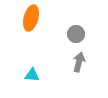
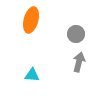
orange ellipse: moved 2 px down
